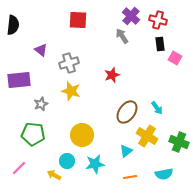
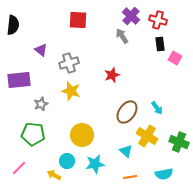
cyan triangle: rotated 40 degrees counterclockwise
